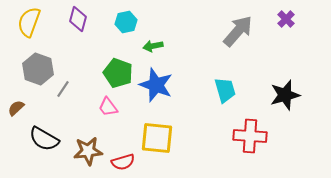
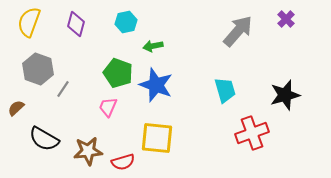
purple diamond: moved 2 px left, 5 px down
pink trapezoid: rotated 60 degrees clockwise
red cross: moved 2 px right, 3 px up; rotated 24 degrees counterclockwise
